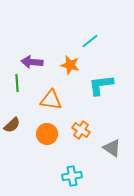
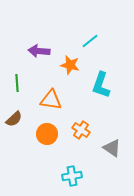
purple arrow: moved 7 px right, 11 px up
cyan L-shape: rotated 64 degrees counterclockwise
brown semicircle: moved 2 px right, 6 px up
